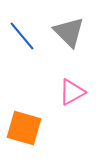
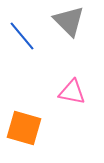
gray triangle: moved 11 px up
pink triangle: rotated 40 degrees clockwise
